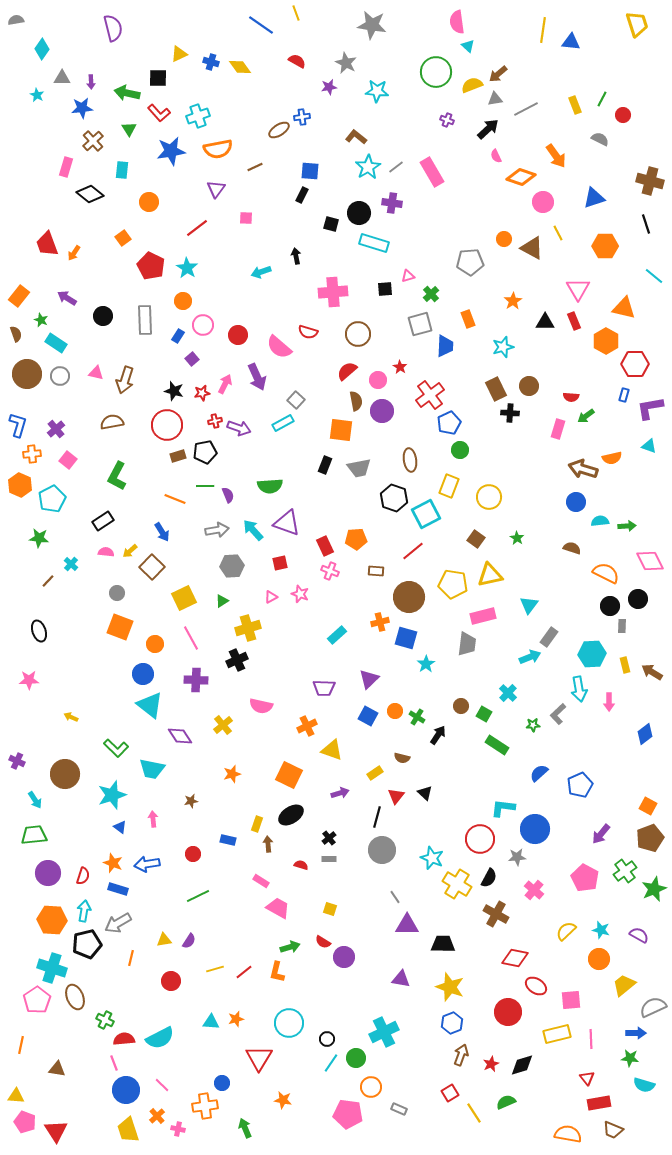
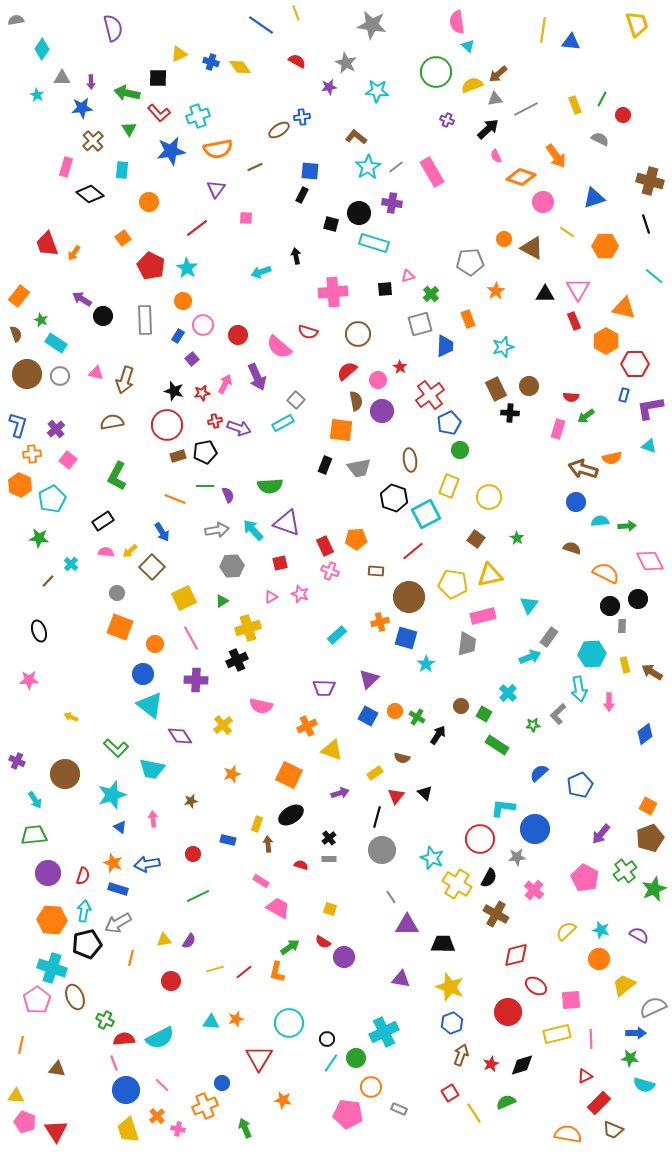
yellow line at (558, 233): moved 9 px right, 1 px up; rotated 28 degrees counterclockwise
purple arrow at (67, 298): moved 15 px right, 1 px down
orange star at (513, 301): moved 17 px left, 10 px up
black triangle at (545, 322): moved 28 px up
gray line at (395, 897): moved 4 px left
green arrow at (290, 947): rotated 18 degrees counterclockwise
red diamond at (515, 958): moved 1 px right, 3 px up; rotated 24 degrees counterclockwise
red triangle at (587, 1078): moved 2 px left, 2 px up; rotated 42 degrees clockwise
red rectangle at (599, 1103): rotated 35 degrees counterclockwise
orange cross at (205, 1106): rotated 15 degrees counterclockwise
